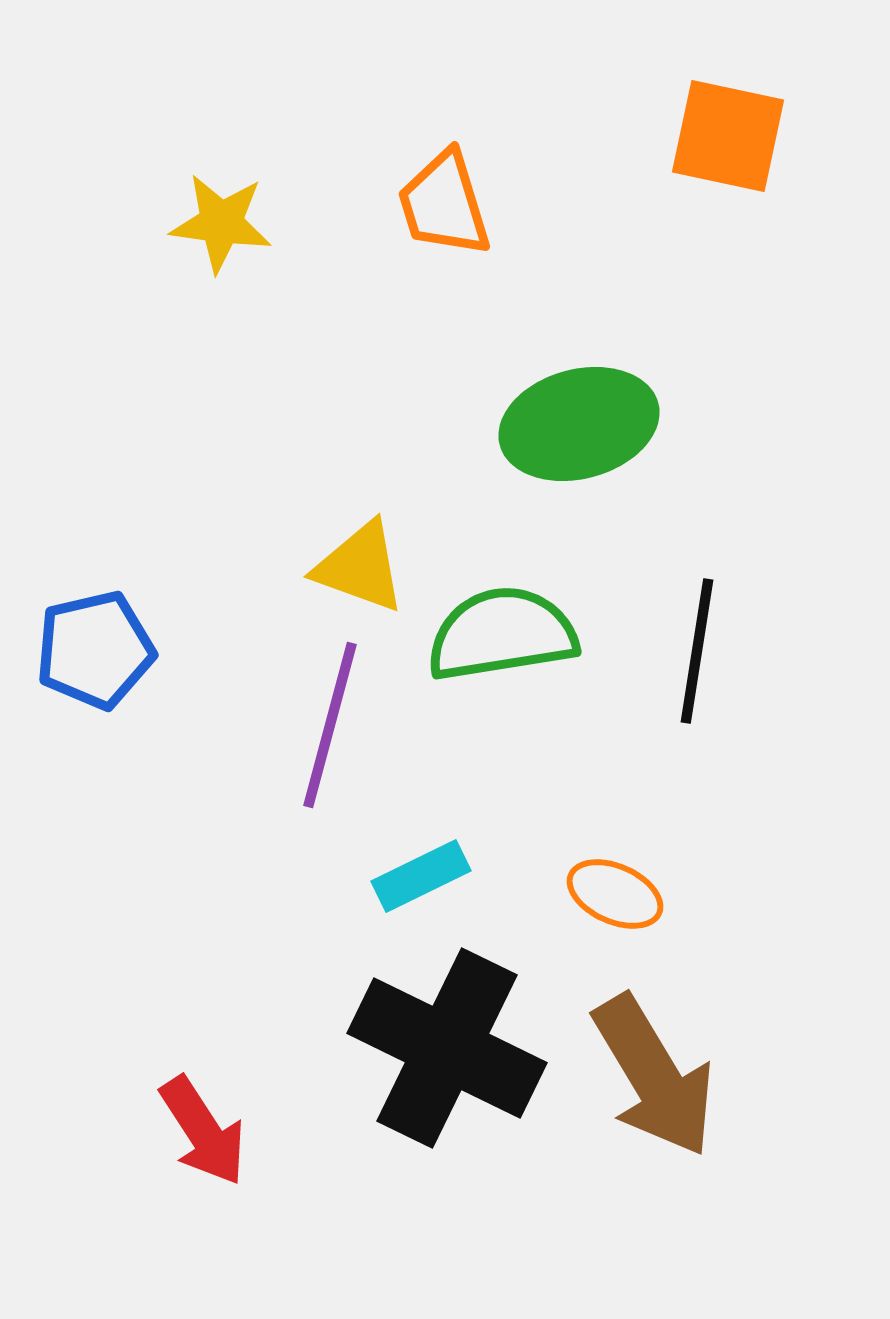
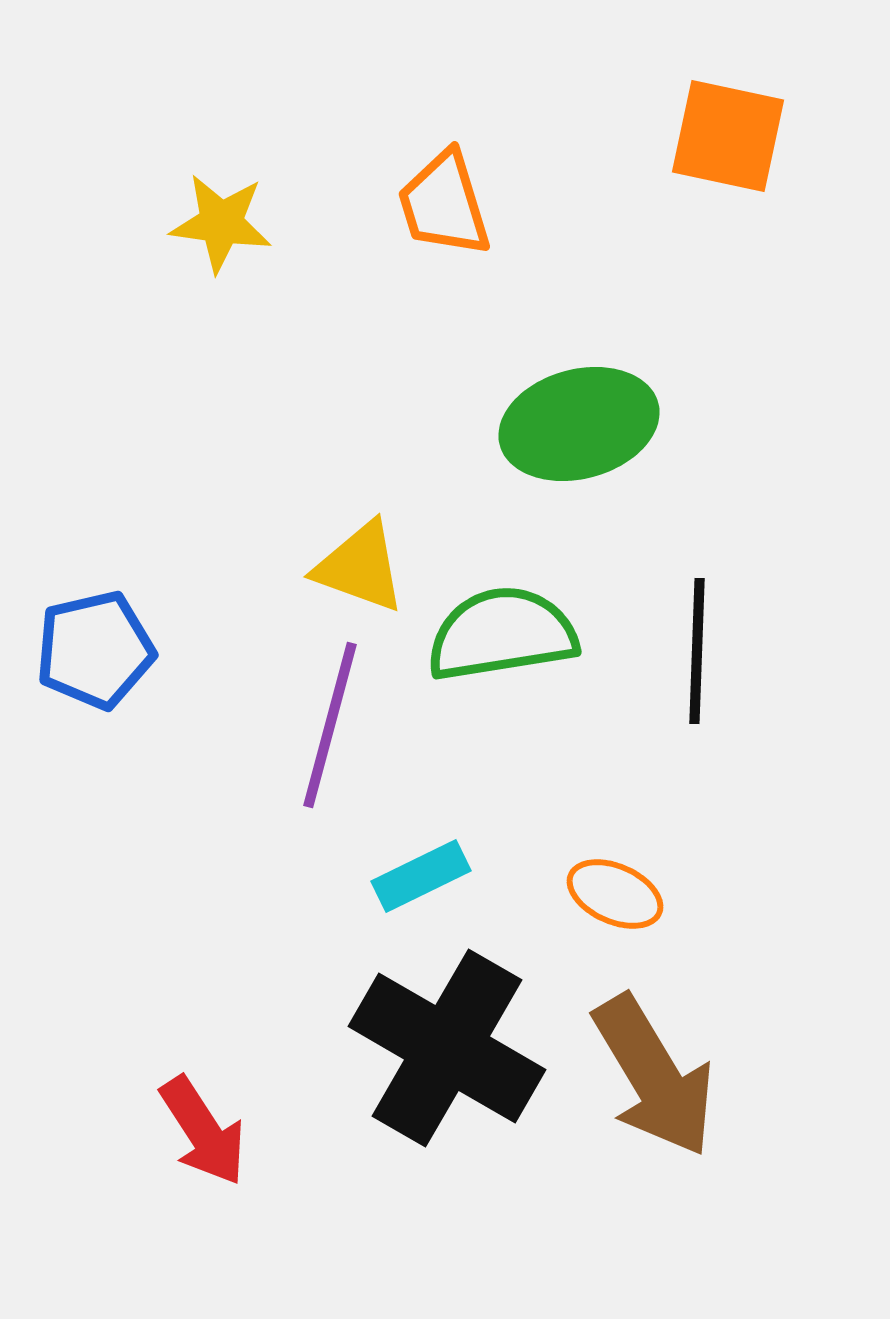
black line: rotated 7 degrees counterclockwise
black cross: rotated 4 degrees clockwise
